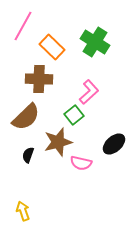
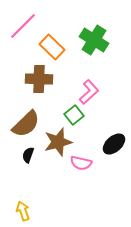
pink line: rotated 16 degrees clockwise
green cross: moved 1 px left, 2 px up
brown semicircle: moved 7 px down
